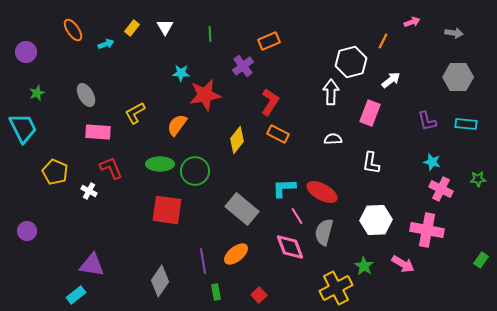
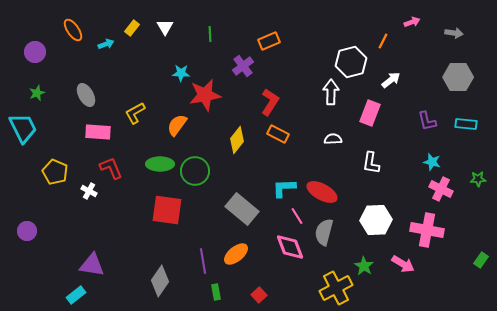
purple circle at (26, 52): moved 9 px right
